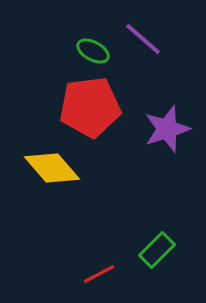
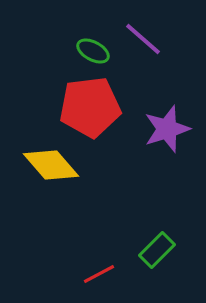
yellow diamond: moved 1 px left, 3 px up
